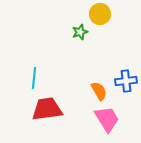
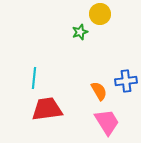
pink trapezoid: moved 3 px down
